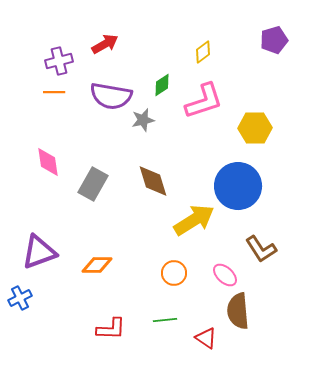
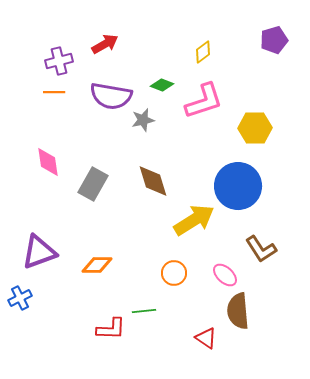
green diamond: rotated 55 degrees clockwise
green line: moved 21 px left, 9 px up
